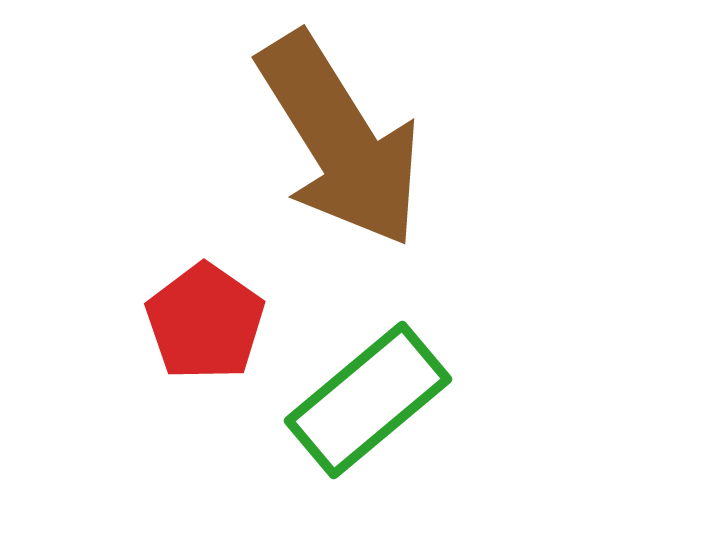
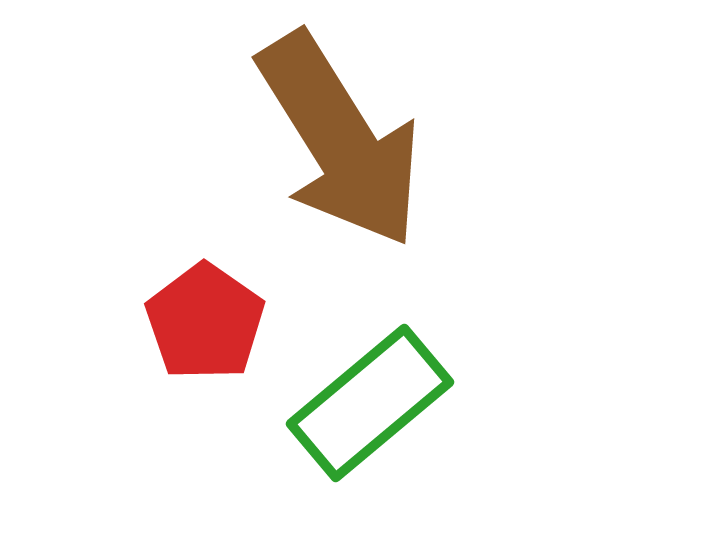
green rectangle: moved 2 px right, 3 px down
